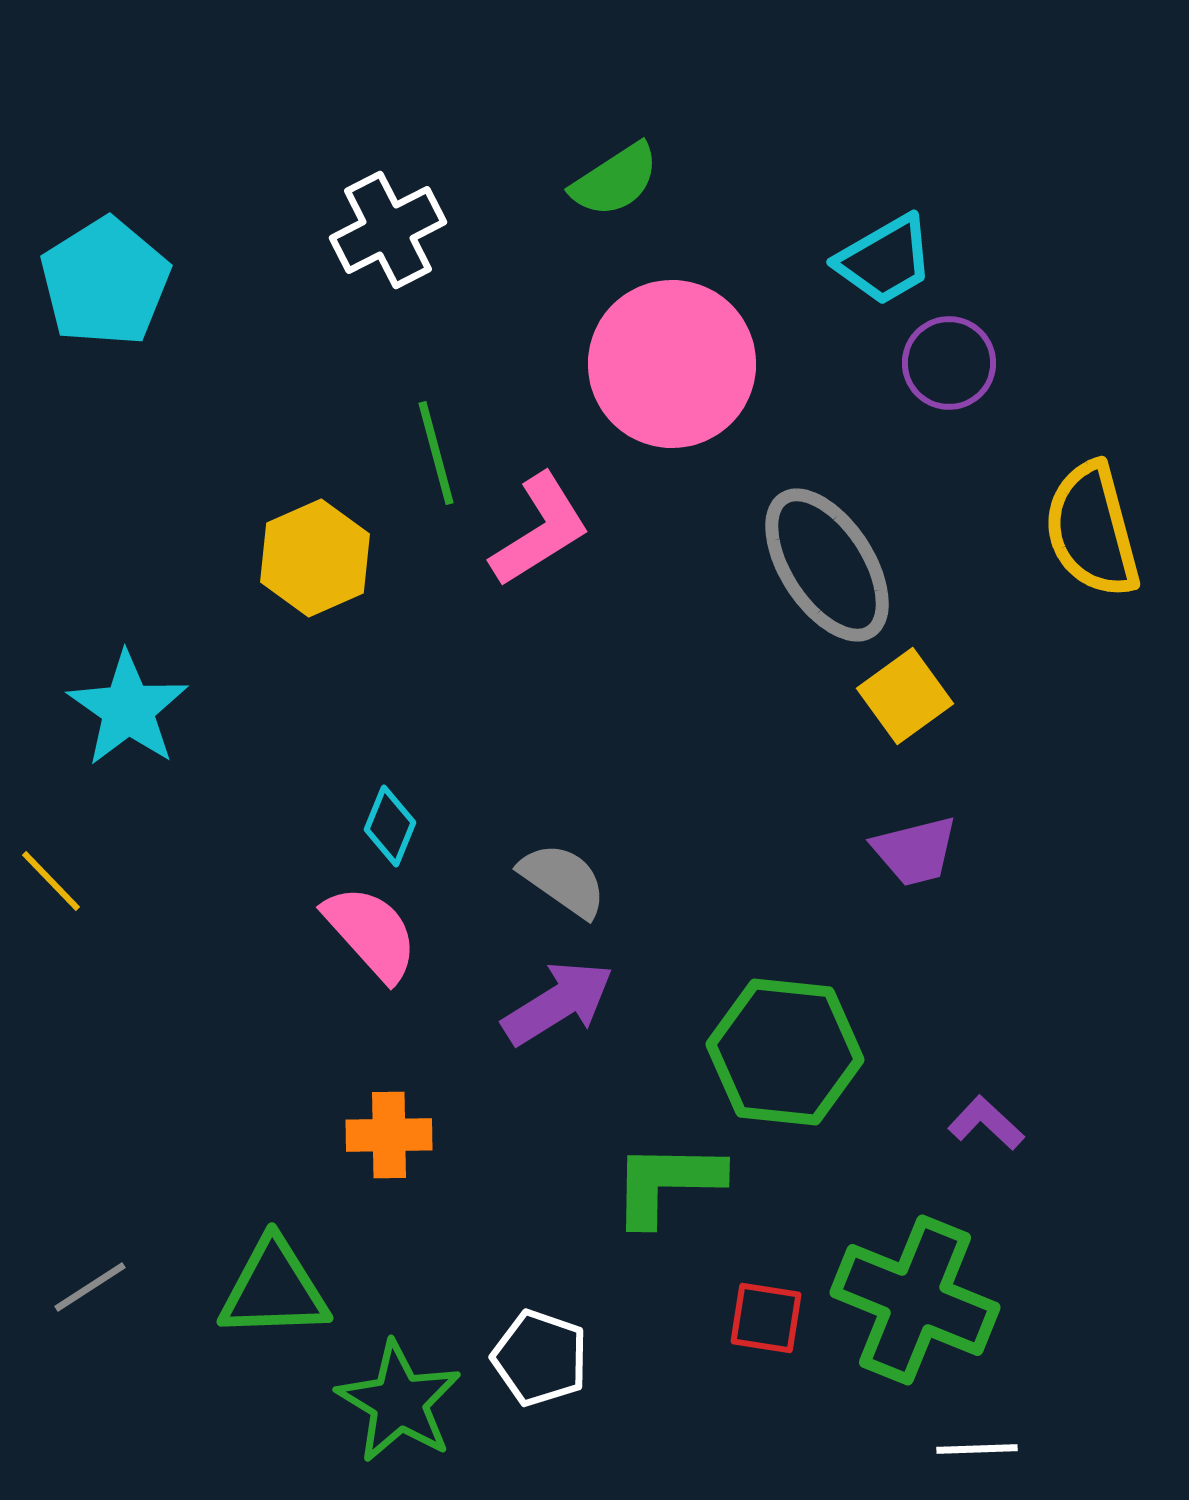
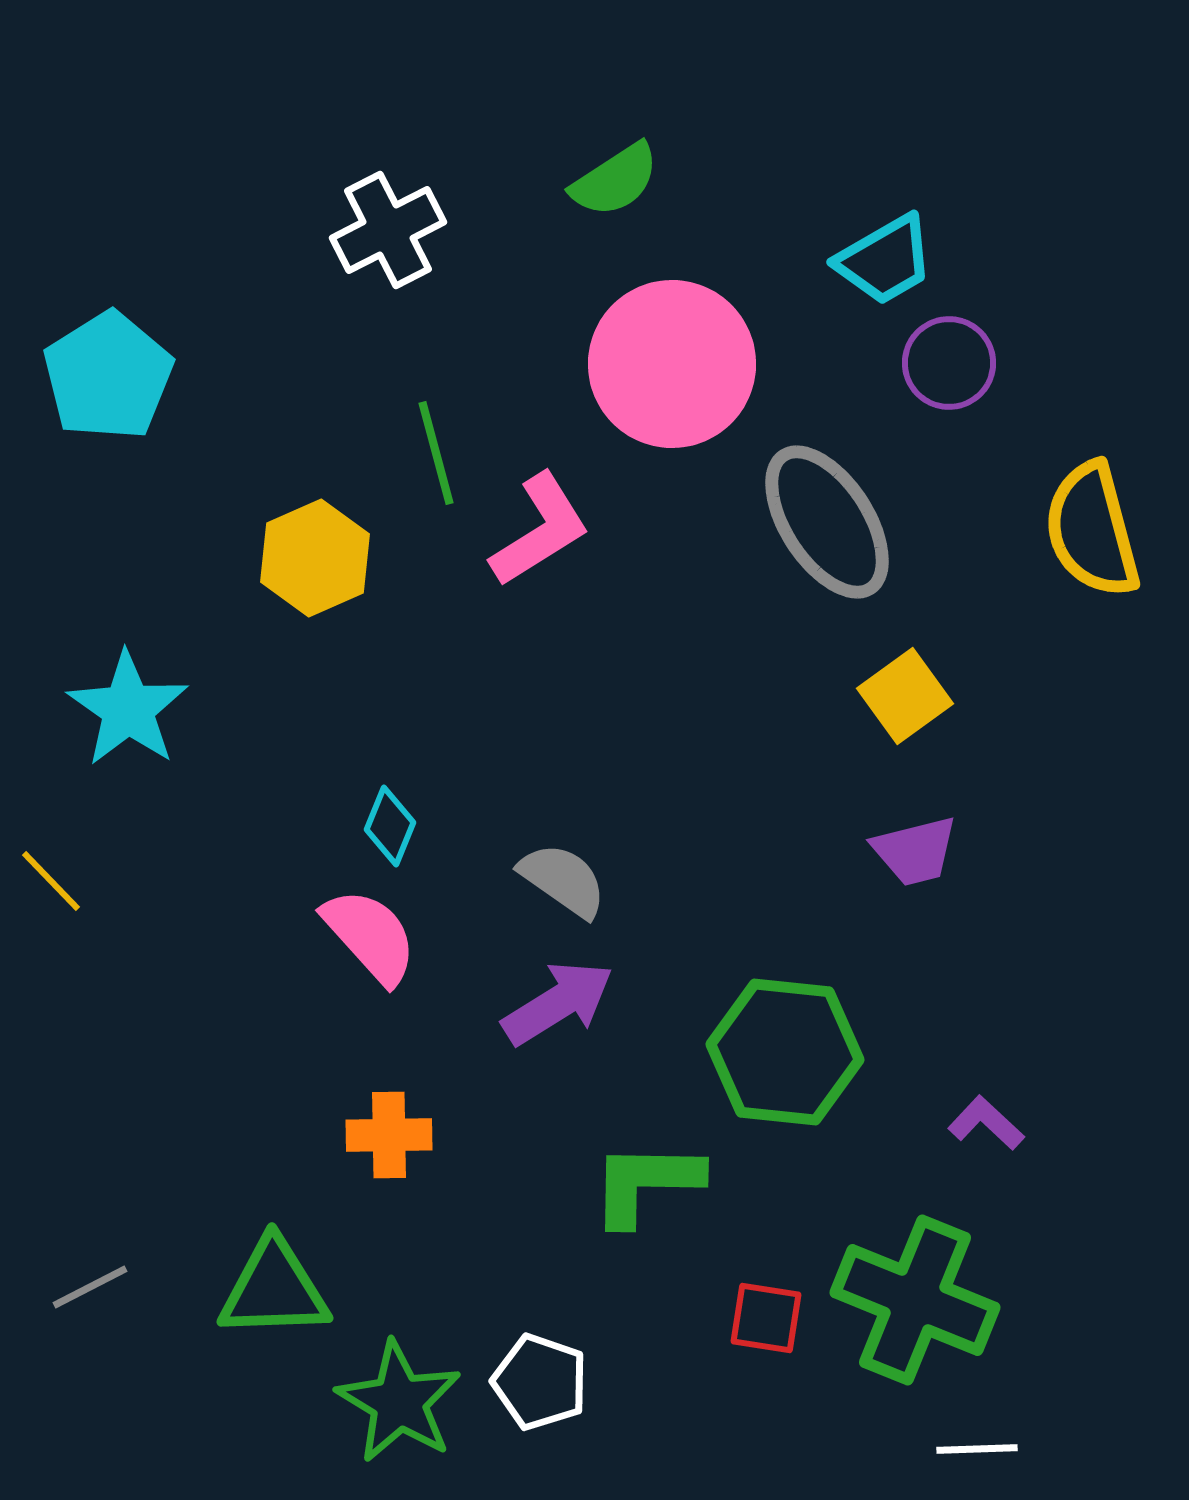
cyan pentagon: moved 3 px right, 94 px down
gray ellipse: moved 43 px up
pink semicircle: moved 1 px left, 3 px down
green L-shape: moved 21 px left
gray line: rotated 6 degrees clockwise
white pentagon: moved 24 px down
